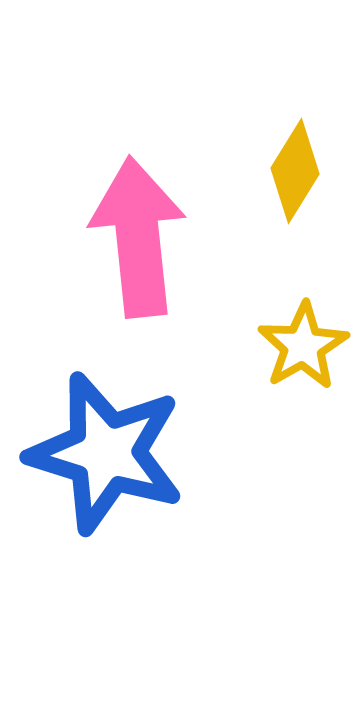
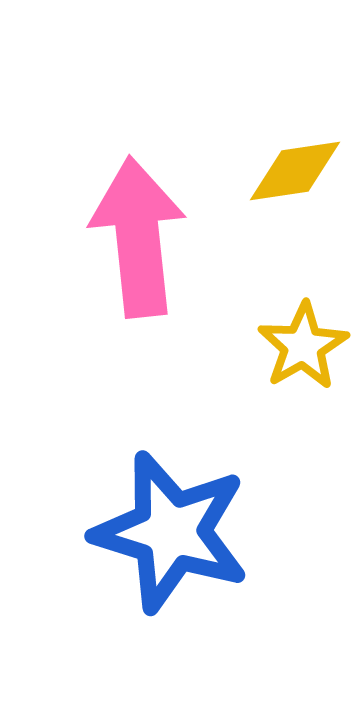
yellow diamond: rotated 50 degrees clockwise
blue star: moved 65 px right, 79 px down
